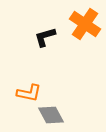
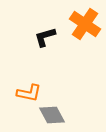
gray diamond: moved 1 px right
